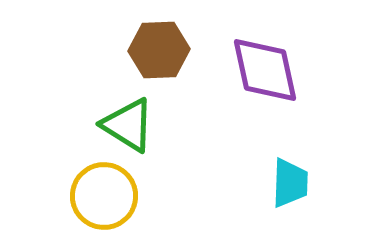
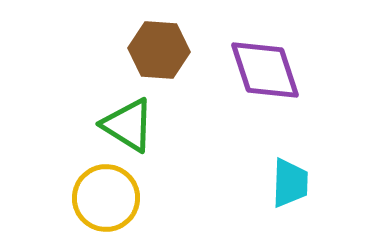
brown hexagon: rotated 6 degrees clockwise
purple diamond: rotated 6 degrees counterclockwise
yellow circle: moved 2 px right, 2 px down
